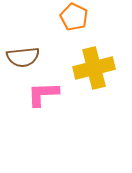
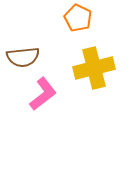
orange pentagon: moved 4 px right, 1 px down
pink L-shape: rotated 144 degrees clockwise
